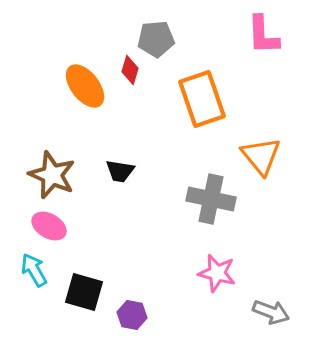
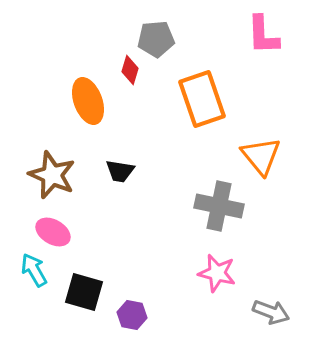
orange ellipse: moved 3 px right, 15 px down; rotated 18 degrees clockwise
gray cross: moved 8 px right, 7 px down
pink ellipse: moved 4 px right, 6 px down
